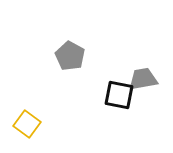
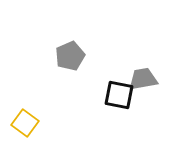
gray pentagon: rotated 20 degrees clockwise
yellow square: moved 2 px left, 1 px up
